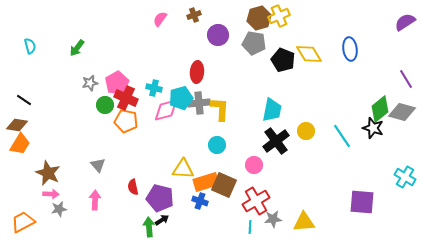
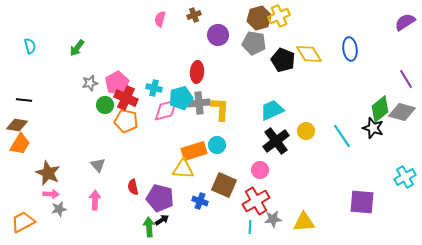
pink semicircle at (160, 19): rotated 21 degrees counterclockwise
black line at (24, 100): rotated 28 degrees counterclockwise
cyan trapezoid at (272, 110): rotated 125 degrees counterclockwise
pink circle at (254, 165): moved 6 px right, 5 px down
cyan cross at (405, 177): rotated 30 degrees clockwise
orange rectangle at (206, 182): moved 12 px left, 31 px up
